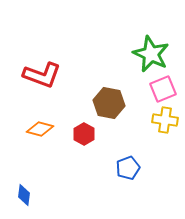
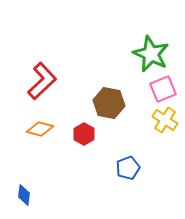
red L-shape: moved 6 px down; rotated 63 degrees counterclockwise
yellow cross: rotated 25 degrees clockwise
